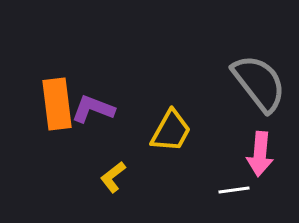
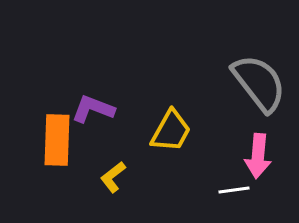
orange rectangle: moved 36 px down; rotated 9 degrees clockwise
pink arrow: moved 2 px left, 2 px down
